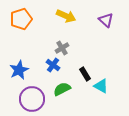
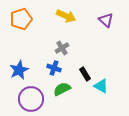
blue cross: moved 1 px right, 3 px down; rotated 16 degrees counterclockwise
purple circle: moved 1 px left
